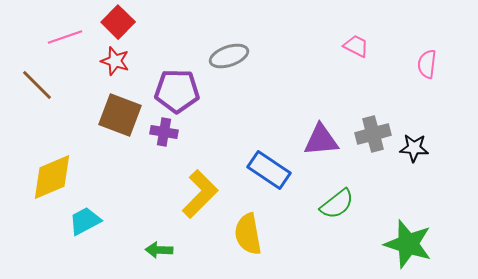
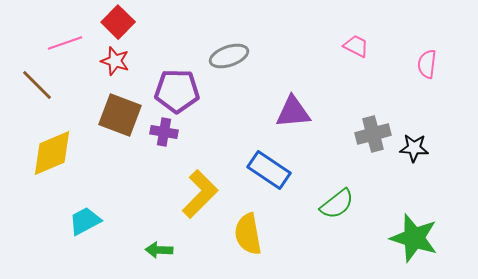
pink line: moved 6 px down
purple triangle: moved 28 px left, 28 px up
yellow diamond: moved 24 px up
green star: moved 6 px right, 6 px up
